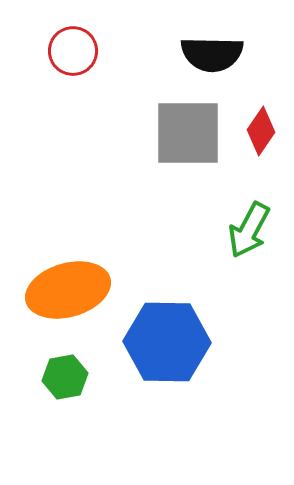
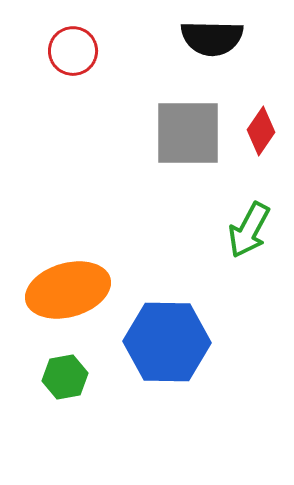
black semicircle: moved 16 px up
